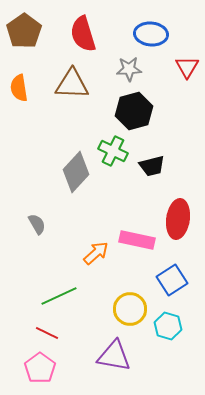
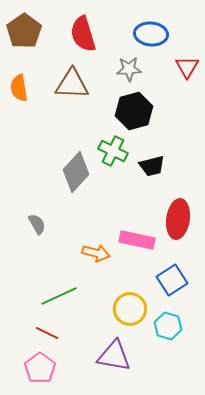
orange arrow: rotated 56 degrees clockwise
